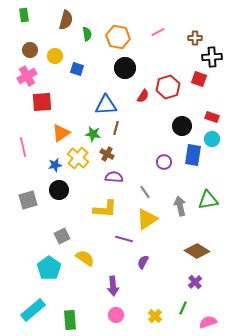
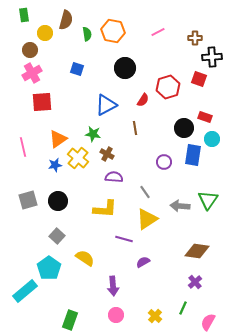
orange hexagon at (118, 37): moved 5 px left, 6 px up
yellow circle at (55, 56): moved 10 px left, 23 px up
pink cross at (27, 76): moved 5 px right, 3 px up
red semicircle at (143, 96): moved 4 px down
blue triangle at (106, 105): rotated 25 degrees counterclockwise
red rectangle at (212, 117): moved 7 px left
black circle at (182, 126): moved 2 px right, 2 px down
brown line at (116, 128): moved 19 px right; rotated 24 degrees counterclockwise
orange triangle at (61, 133): moved 3 px left, 6 px down
black circle at (59, 190): moved 1 px left, 11 px down
green triangle at (208, 200): rotated 45 degrees counterclockwise
gray arrow at (180, 206): rotated 72 degrees counterclockwise
gray square at (62, 236): moved 5 px left; rotated 21 degrees counterclockwise
brown diamond at (197, 251): rotated 25 degrees counterclockwise
purple semicircle at (143, 262): rotated 32 degrees clockwise
cyan rectangle at (33, 310): moved 8 px left, 19 px up
green rectangle at (70, 320): rotated 24 degrees clockwise
pink semicircle at (208, 322): rotated 42 degrees counterclockwise
